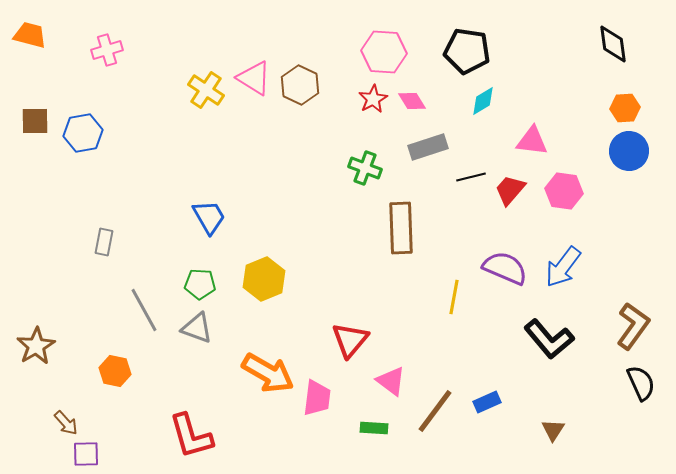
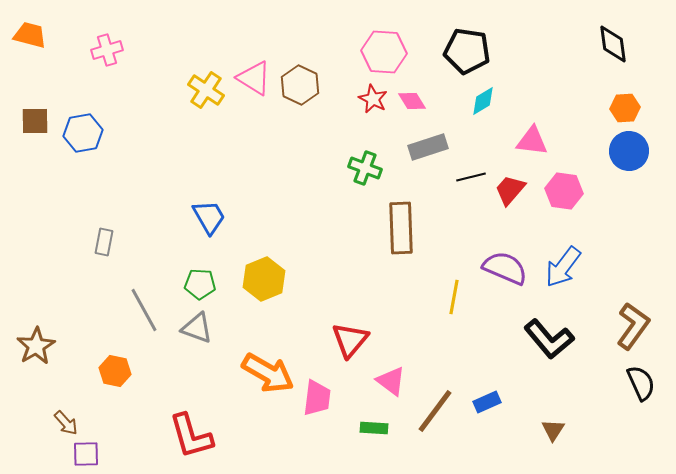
red star at (373, 99): rotated 16 degrees counterclockwise
